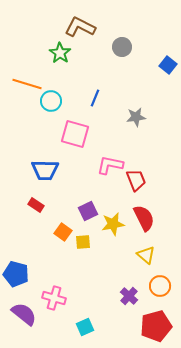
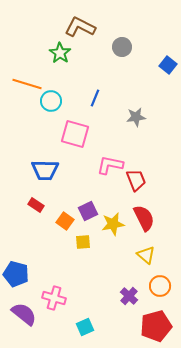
orange square: moved 2 px right, 11 px up
